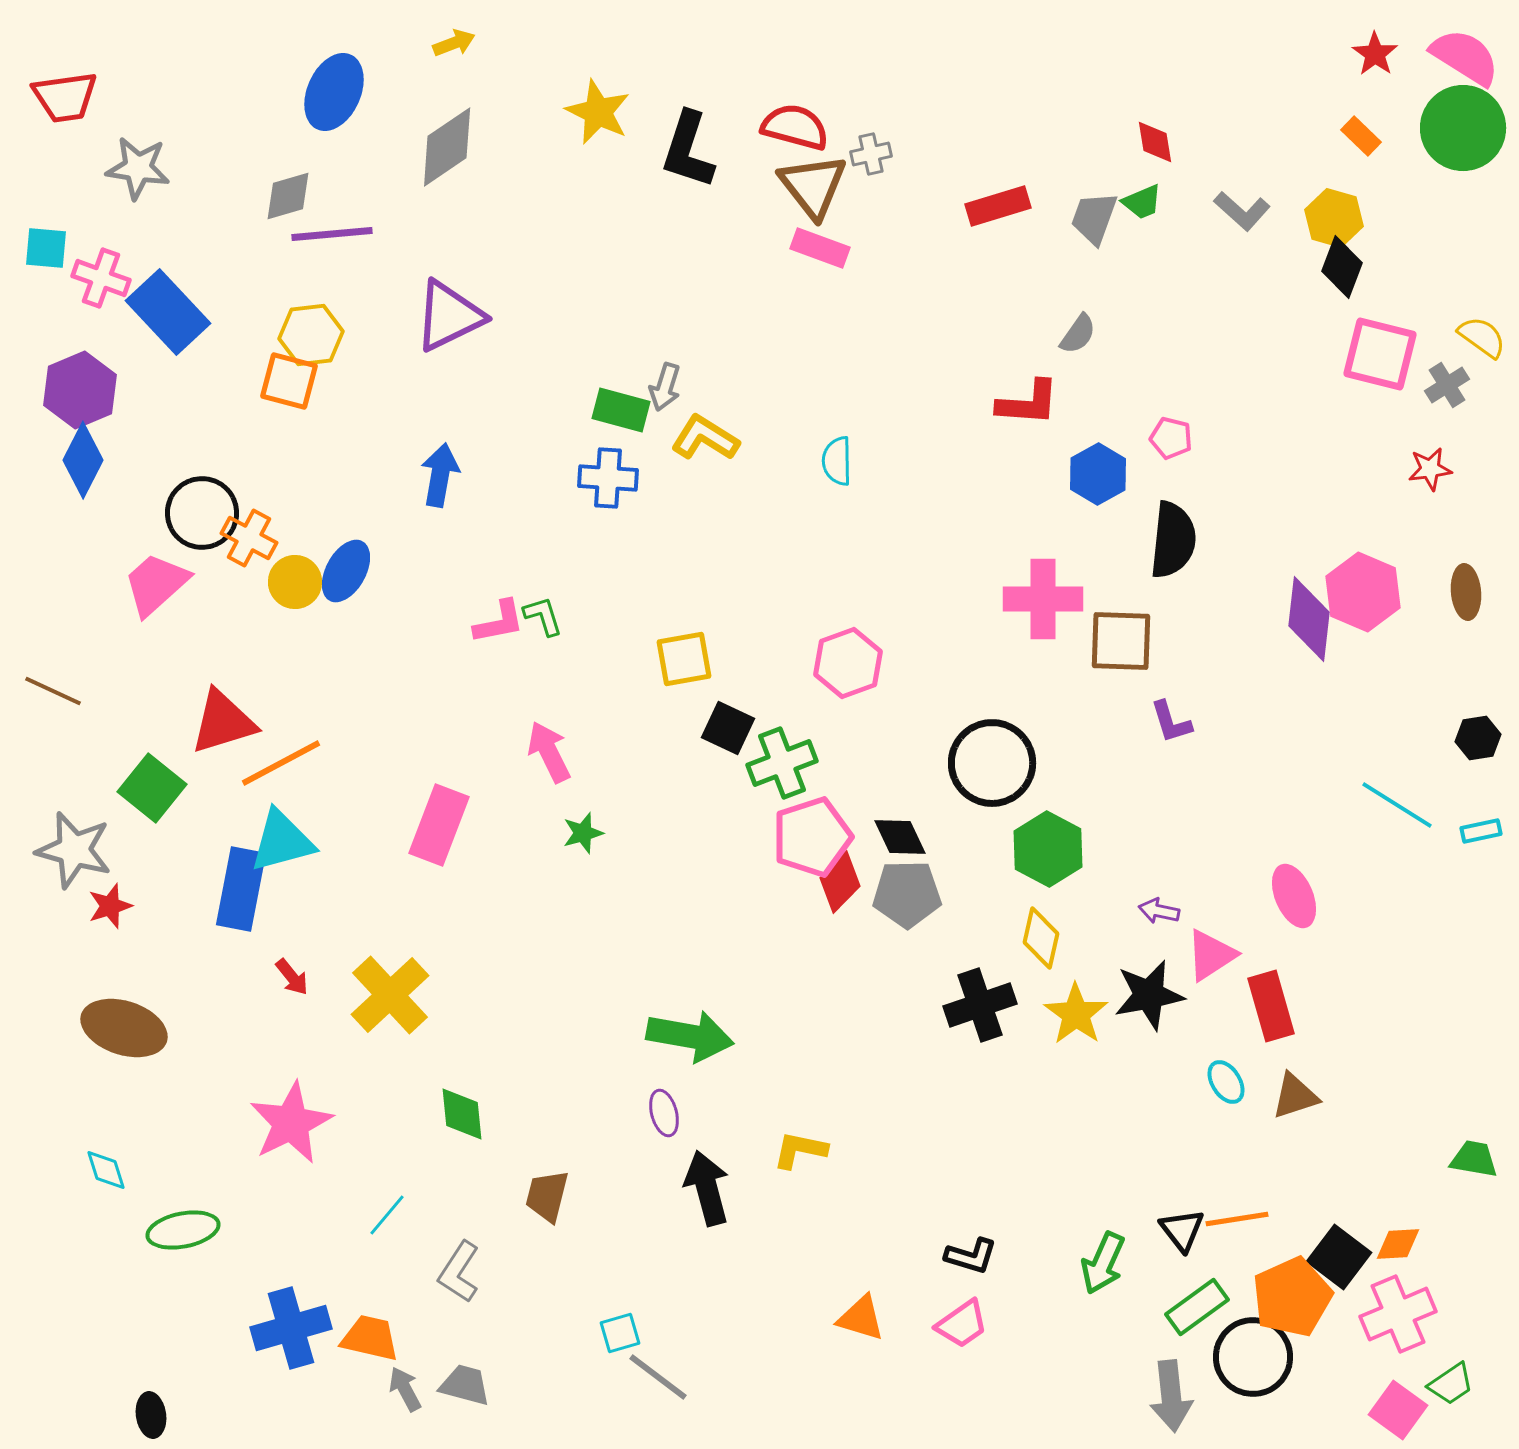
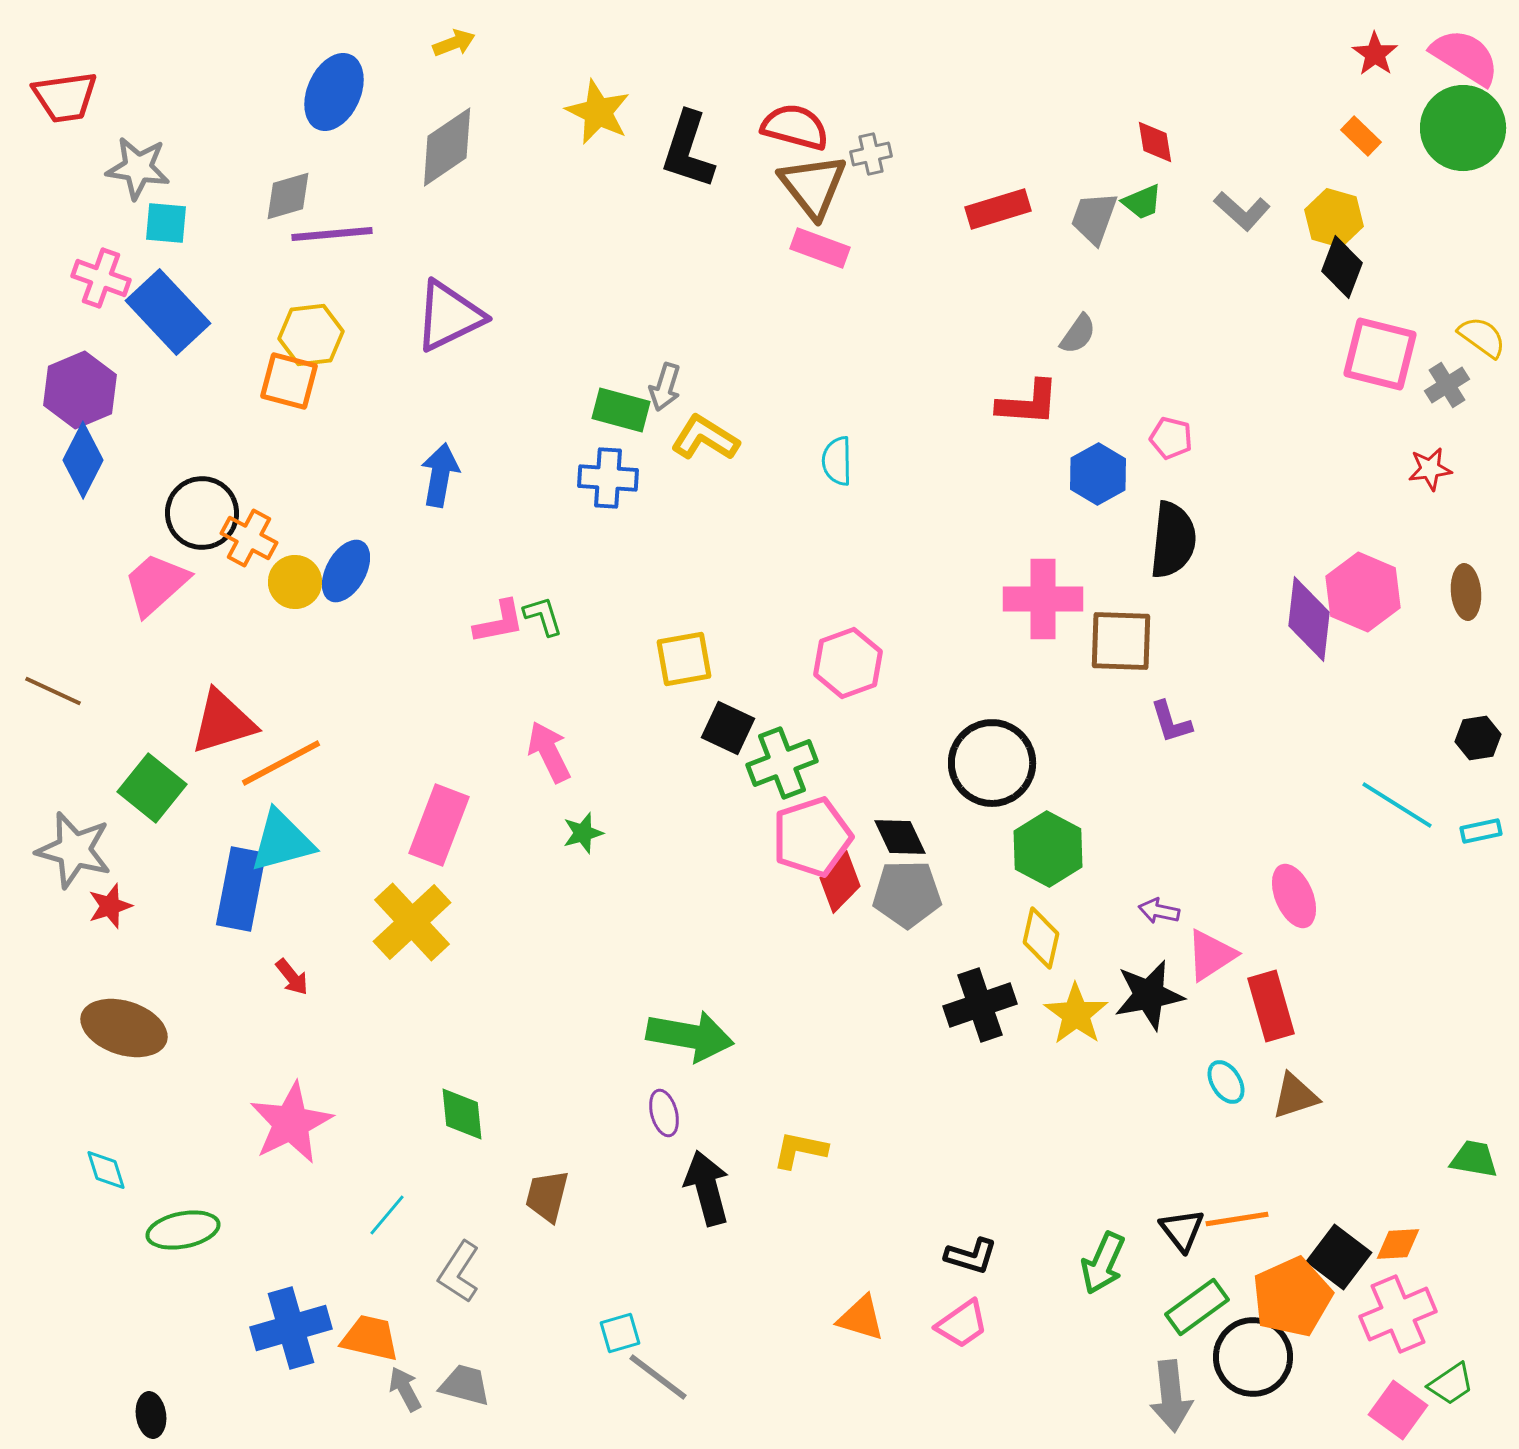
red rectangle at (998, 206): moved 3 px down
cyan square at (46, 248): moved 120 px right, 25 px up
yellow cross at (390, 995): moved 22 px right, 73 px up
